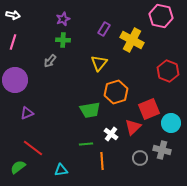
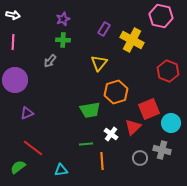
pink line: rotated 14 degrees counterclockwise
